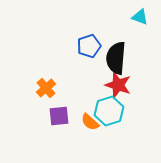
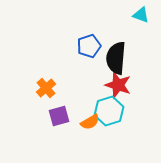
cyan triangle: moved 1 px right, 2 px up
purple square: rotated 10 degrees counterclockwise
orange semicircle: rotated 72 degrees counterclockwise
